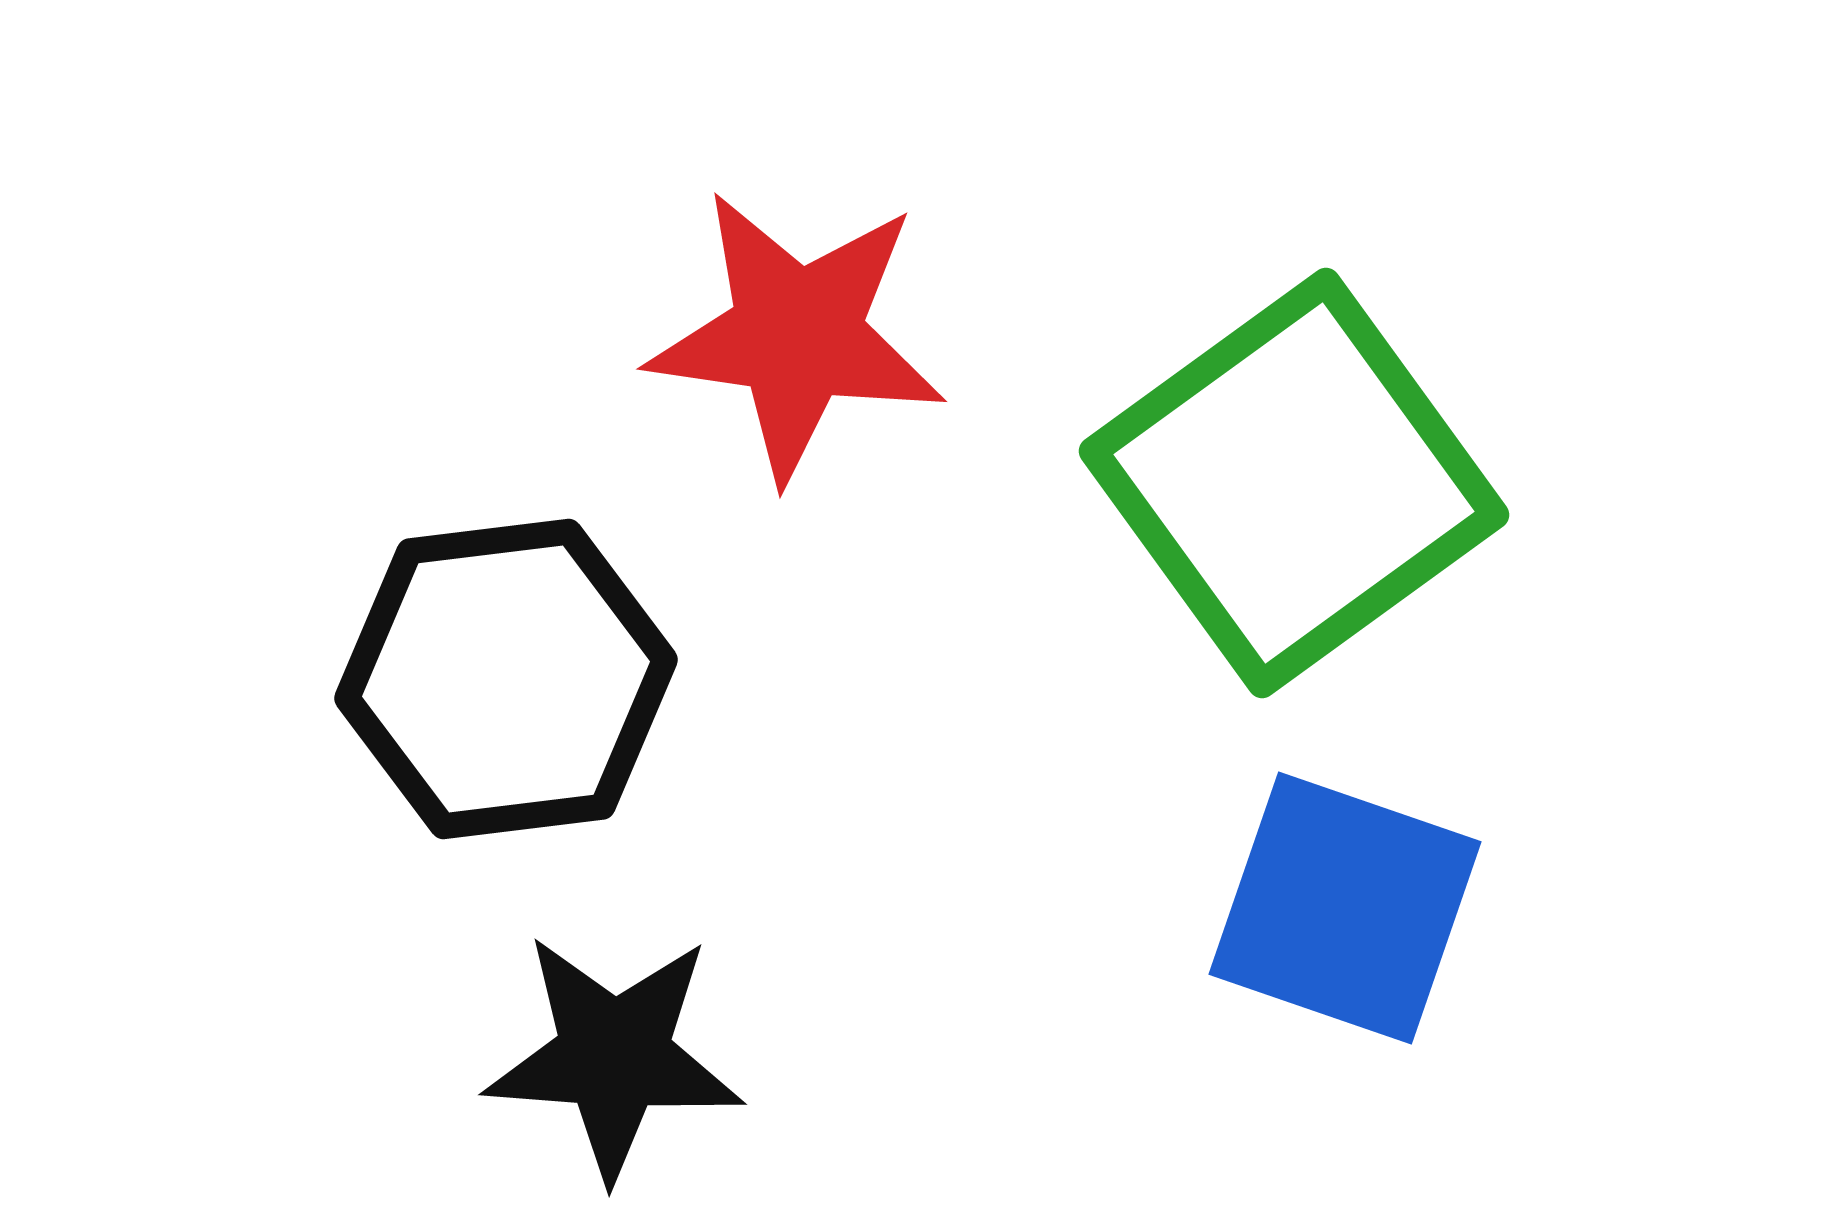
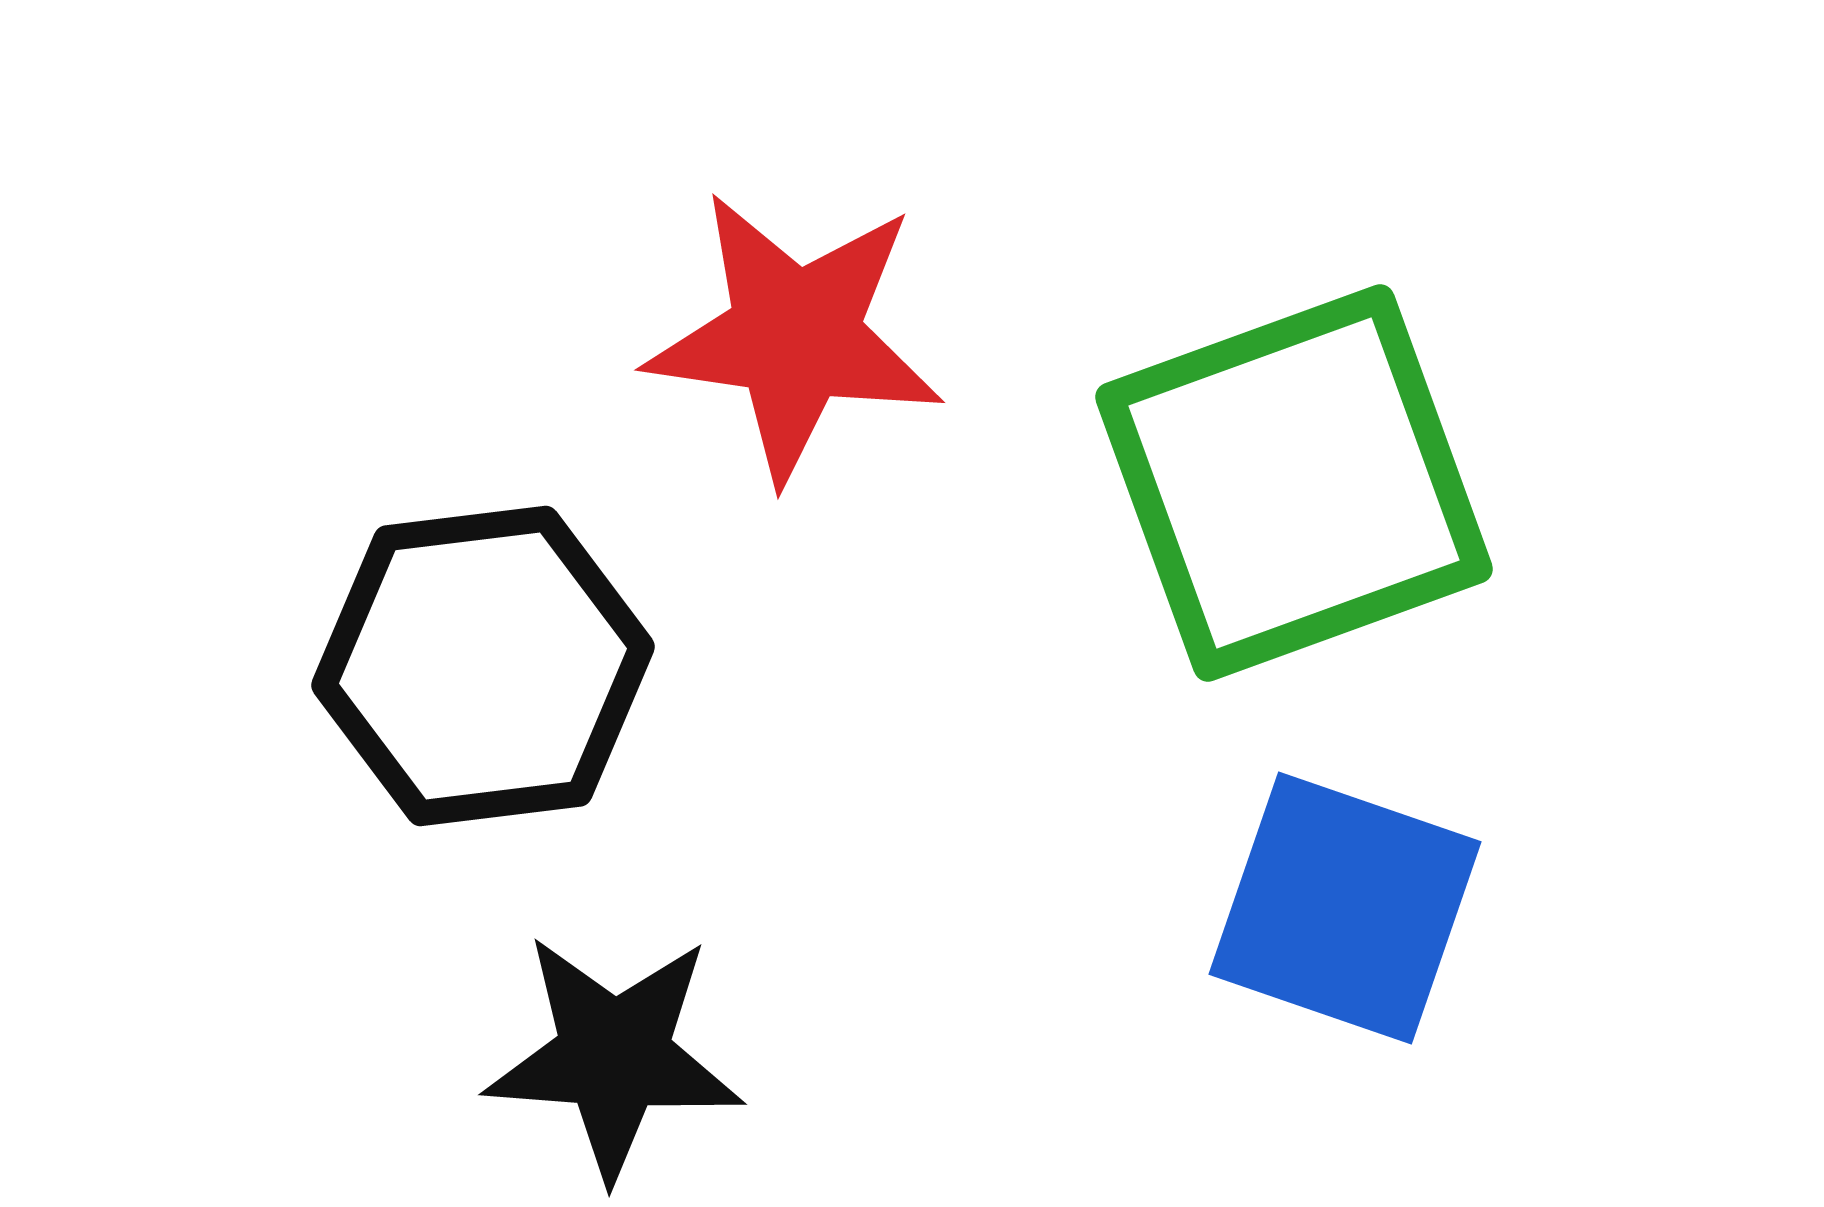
red star: moved 2 px left, 1 px down
green square: rotated 16 degrees clockwise
black hexagon: moved 23 px left, 13 px up
